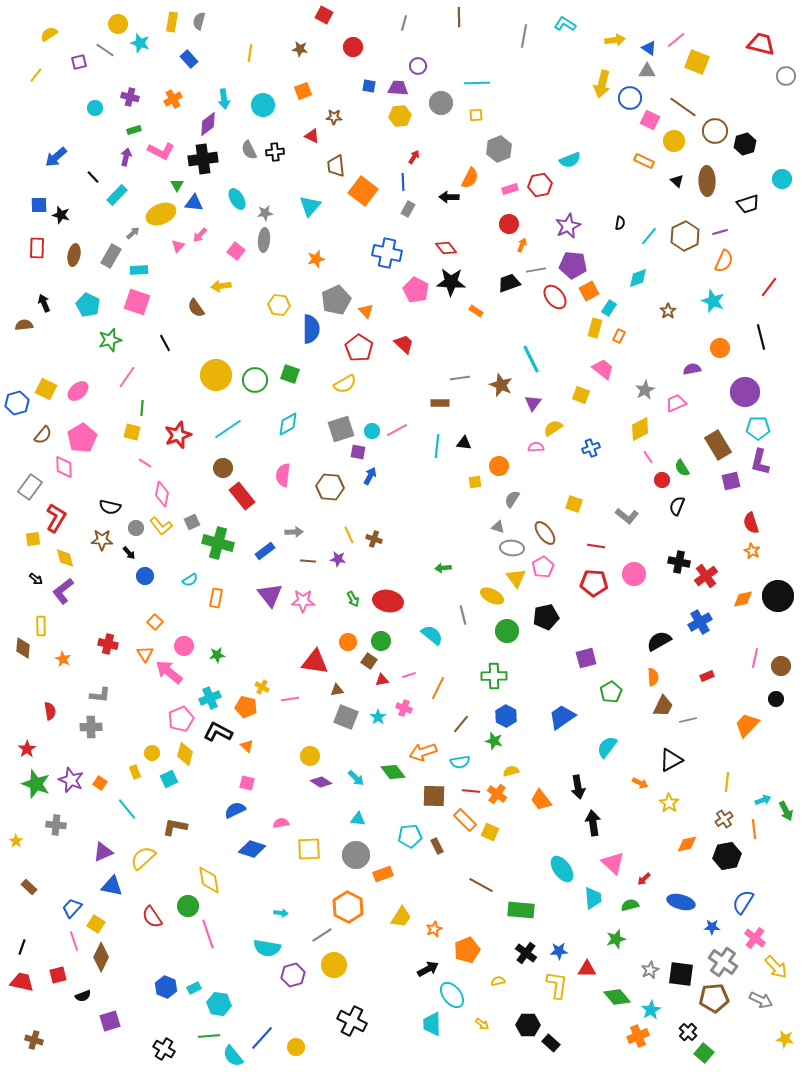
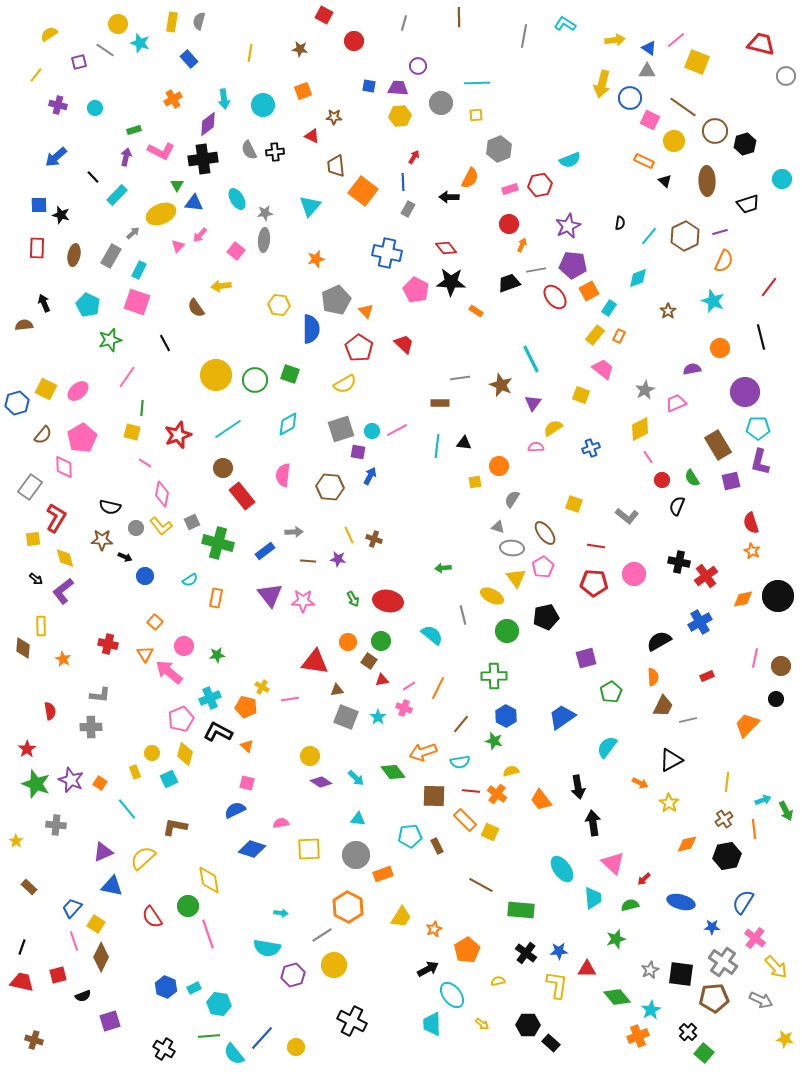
red circle at (353, 47): moved 1 px right, 6 px up
purple cross at (130, 97): moved 72 px left, 8 px down
black triangle at (677, 181): moved 12 px left
cyan rectangle at (139, 270): rotated 60 degrees counterclockwise
yellow rectangle at (595, 328): moved 7 px down; rotated 24 degrees clockwise
green semicircle at (682, 468): moved 10 px right, 10 px down
black arrow at (129, 553): moved 4 px left, 4 px down; rotated 24 degrees counterclockwise
pink line at (409, 675): moved 11 px down; rotated 16 degrees counterclockwise
orange pentagon at (467, 950): rotated 10 degrees counterclockwise
cyan semicircle at (233, 1056): moved 1 px right, 2 px up
